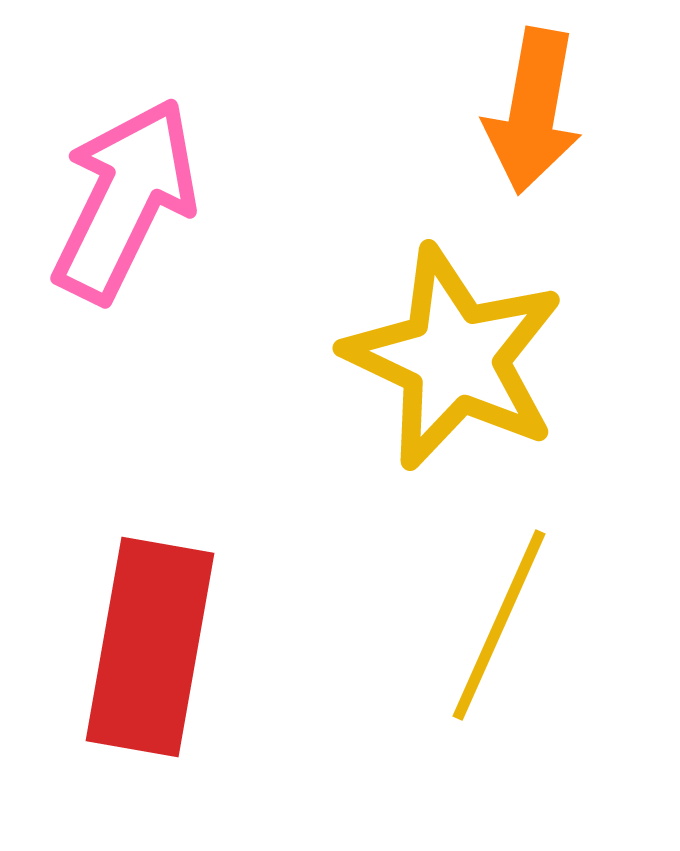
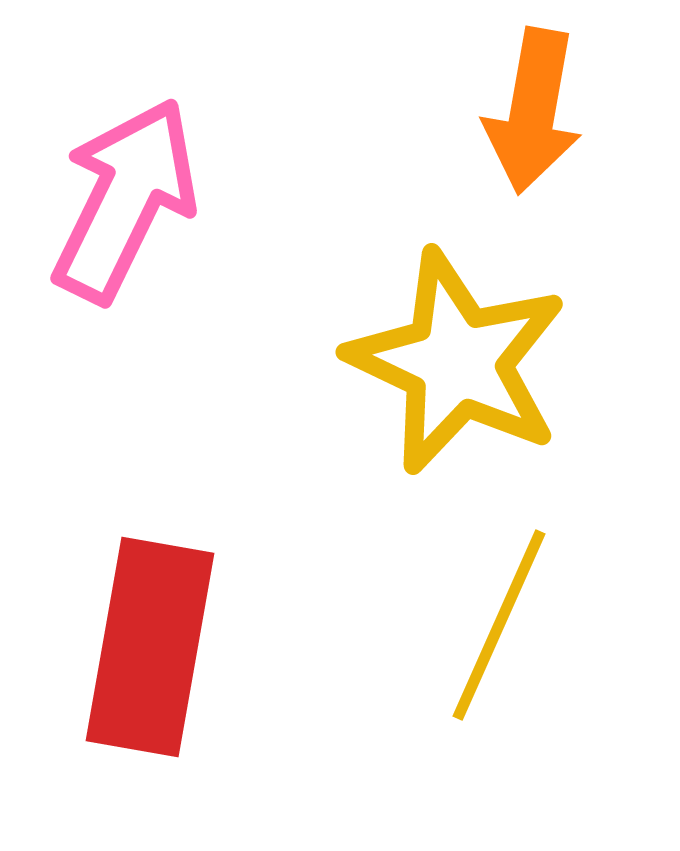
yellow star: moved 3 px right, 4 px down
